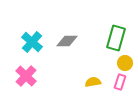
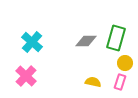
gray diamond: moved 19 px right
yellow semicircle: rotated 21 degrees clockwise
